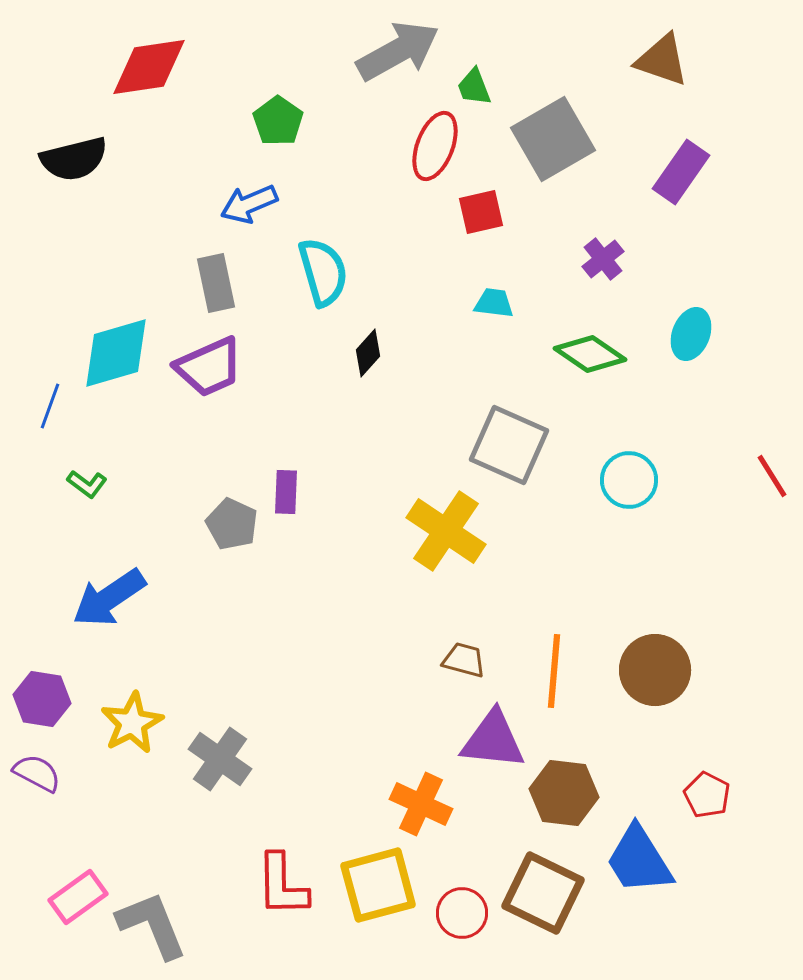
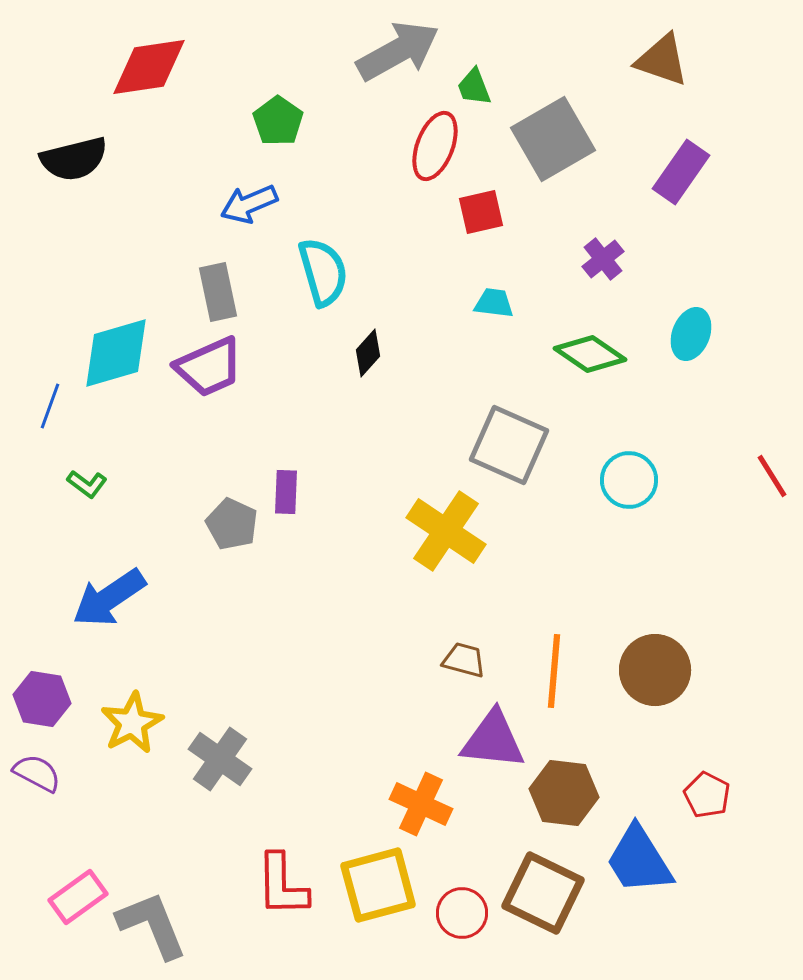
gray rectangle at (216, 283): moved 2 px right, 9 px down
